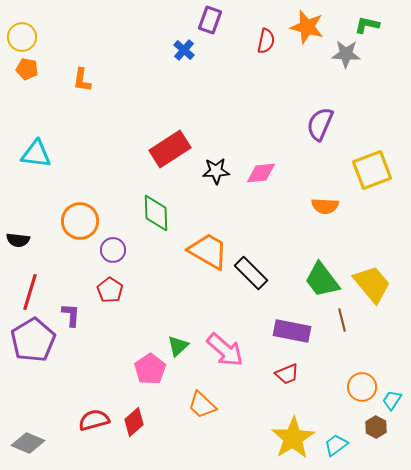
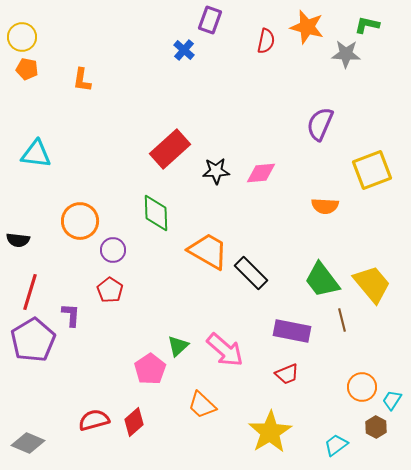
red rectangle at (170, 149): rotated 9 degrees counterclockwise
yellow star at (293, 438): moved 23 px left, 6 px up
